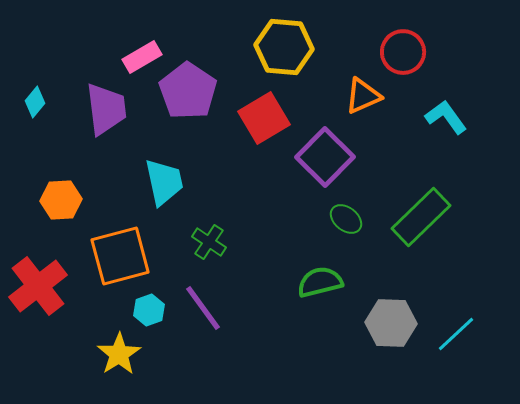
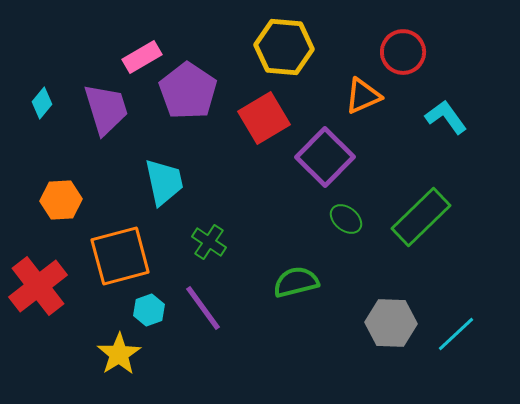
cyan diamond: moved 7 px right, 1 px down
purple trapezoid: rotated 10 degrees counterclockwise
green semicircle: moved 24 px left
